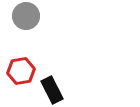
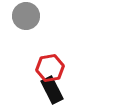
red hexagon: moved 29 px right, 3 px up
